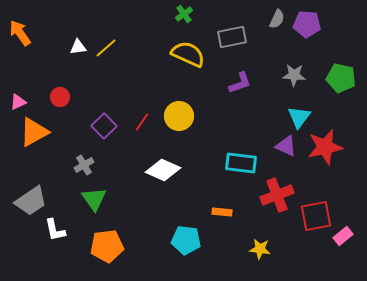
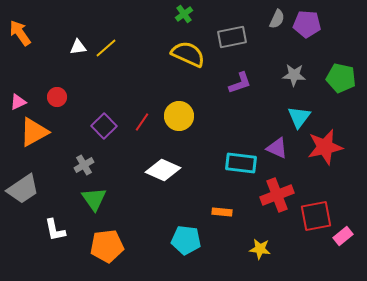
red circle: moved 3 px left
purple triangle: moved 9 px left, 2 px down
gray trapezoid: moved 8 px left, 12 px up
